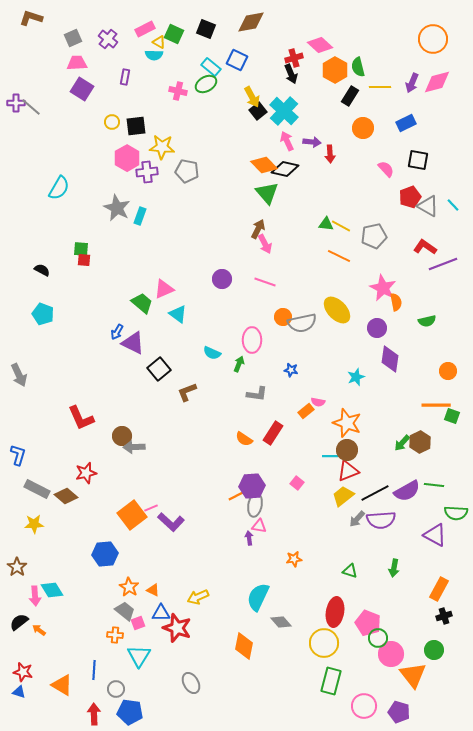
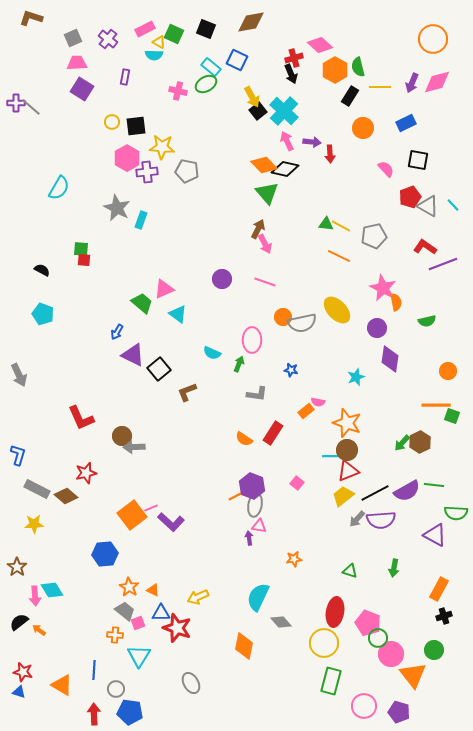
cyan rectangle at (140, 216): moved 1 px right, 4 px down
purple triangle at (133, 343): moved 12 px down
purple hexagon at (252, 486): rotated 25 degrees clockwise
